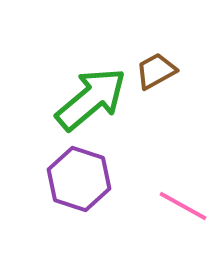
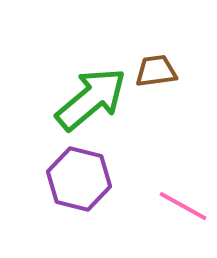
brown trapezoid: rotated 21 degrees clockwise
purple hexagon: rotated 4 degrees counterclockwise
